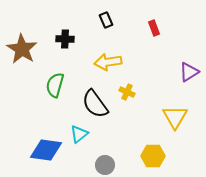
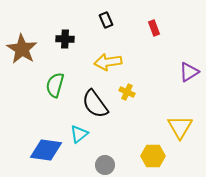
yellow triangle: moved 5 px right, 10 px down
